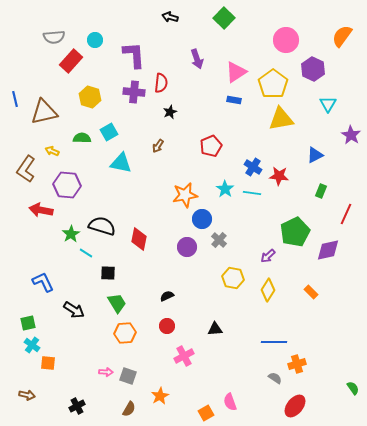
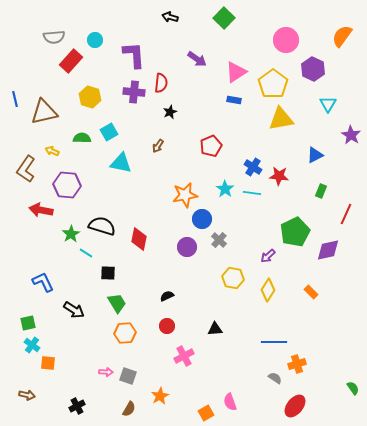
purple arrow at (197, 59): rotated 36 degrees counterclockwise
